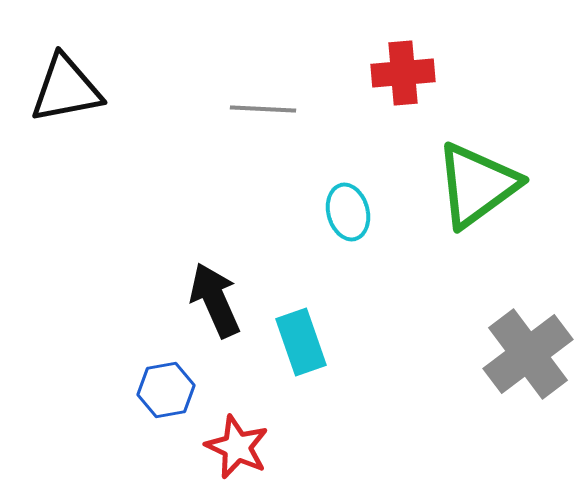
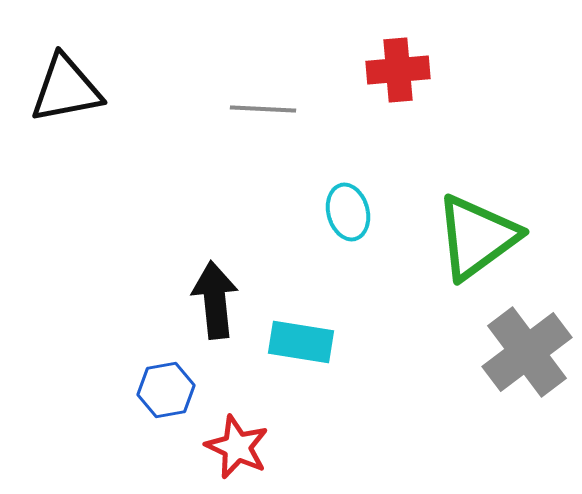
red cross: moved 5 px left, 3 px up
green triangle: moved 52 px down
black arrow: rotated 18 degrees clockwise
cyan rectangle: rotated 62 degrees counterclockwise
gray cross: moved 1 px left, 2 px up
